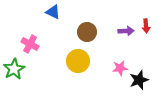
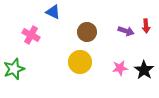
purple arrow: rotated 21 degrees clockwise
pink cross: moved 1 px right, 9 px up
yellow circle: moved 2 px right, 1 px down
green star: rotated 10 degrees clockwise
black star: moved 5 px right, 10 px up; rotated 18 degrees counterclockwise
